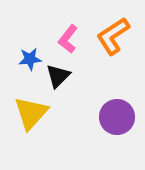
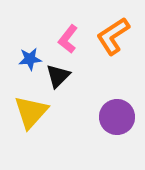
yellow triangle: moved 1 px up
